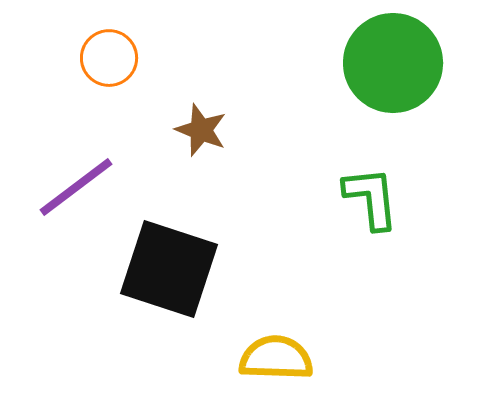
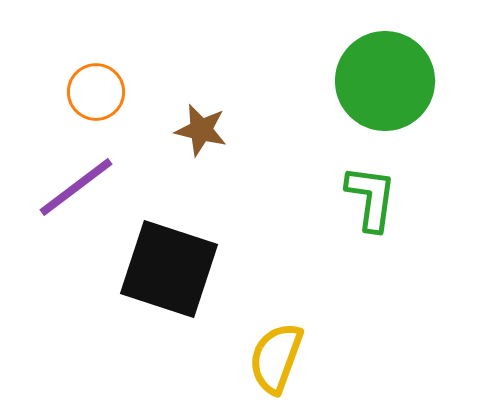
orange circle: moved 13 px left, 34 px down
green circle: moved 8 px left, 18 px down
brown star: rotated 8 degrees counterclockwise
green L-shape: rotated 14 degrees clockwise
yellow semicircle: rotated 72 degrees counterclockwise
